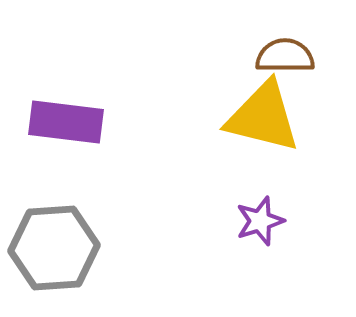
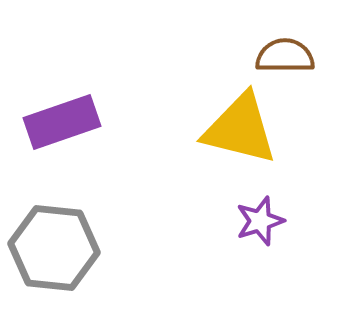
yellow triangle: moved 23 px left, 12 px down
purple rectangle: moved 4 px left; rotated 26 degrees counterclockwise
gray hexagon: rotated 10 degrees clockwise
